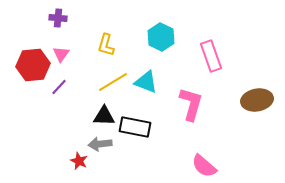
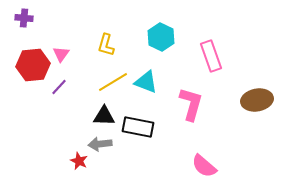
purple cross: moved 34 px left
black rectangle: moved 3 px right
